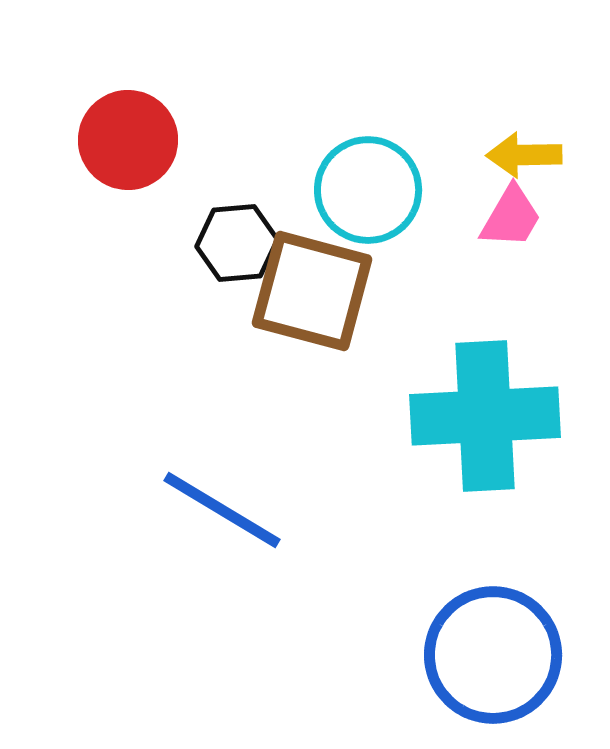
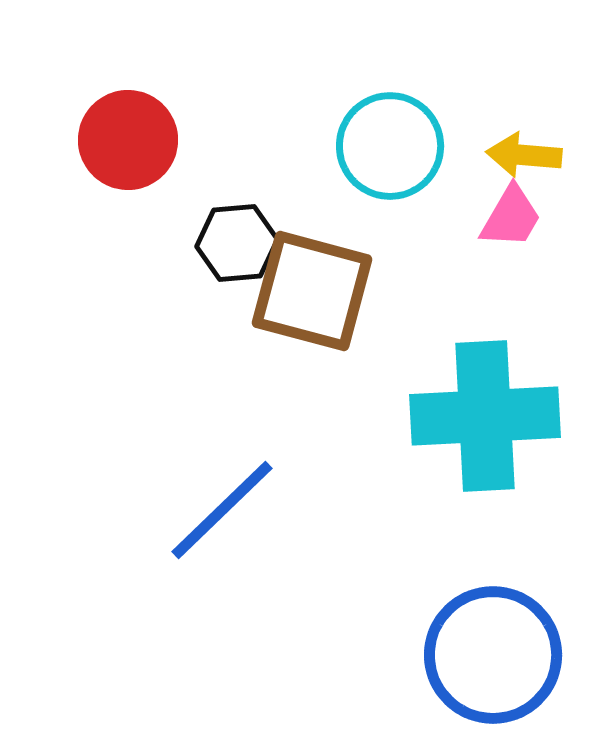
yellow arrow: rotated 6 degrees clockwise
cyan circle: moved 22 px right, 44 px up
blue line: rotated 75 degrees counterclockwise
